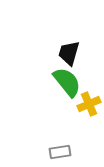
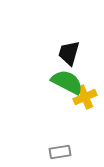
green semicircle: rotated 24 degrees counterclockwise
yellow cross: moved 4 px left, 7 px up
